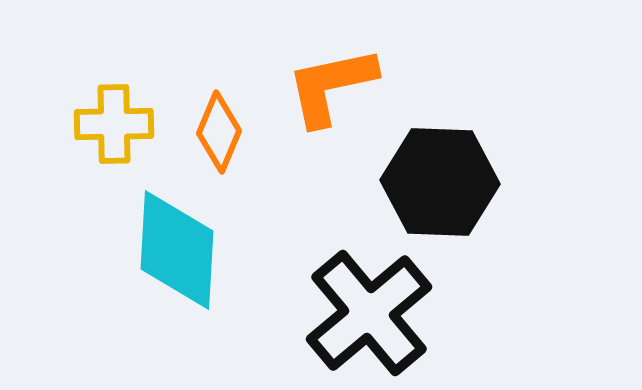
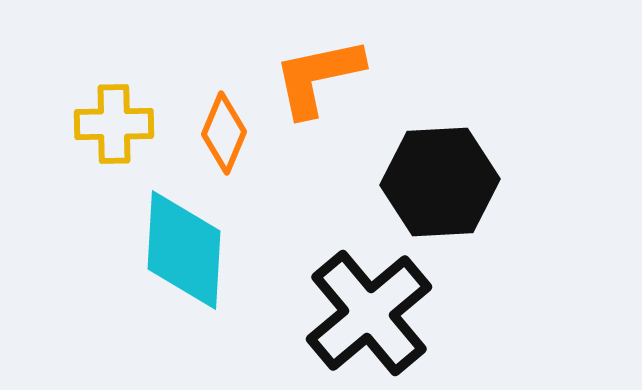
orange L-shape: moved 13 px left, 9 px up
orange diamond: moved 5 px right, 1 px down
black hexagon: rotated 5 degrees counterclockwise
cyan diamond: moved 7 px right
